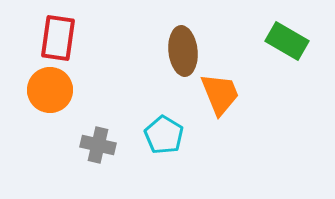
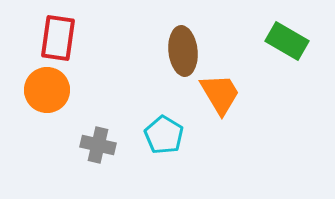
orange circle: moved 3 px left
orange trapezoid: rotated 9 degrees counterclockwise
